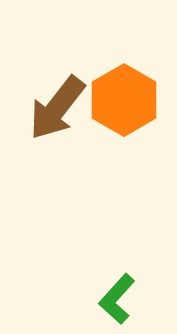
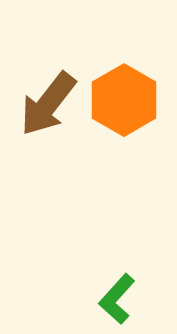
brown arrow: moved 9 px left, 4 px up
